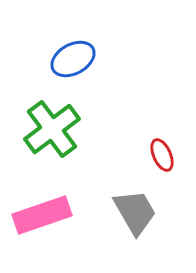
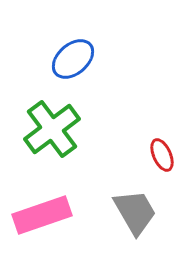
blue ellipse: rotated 12 degrees counterclockwise
